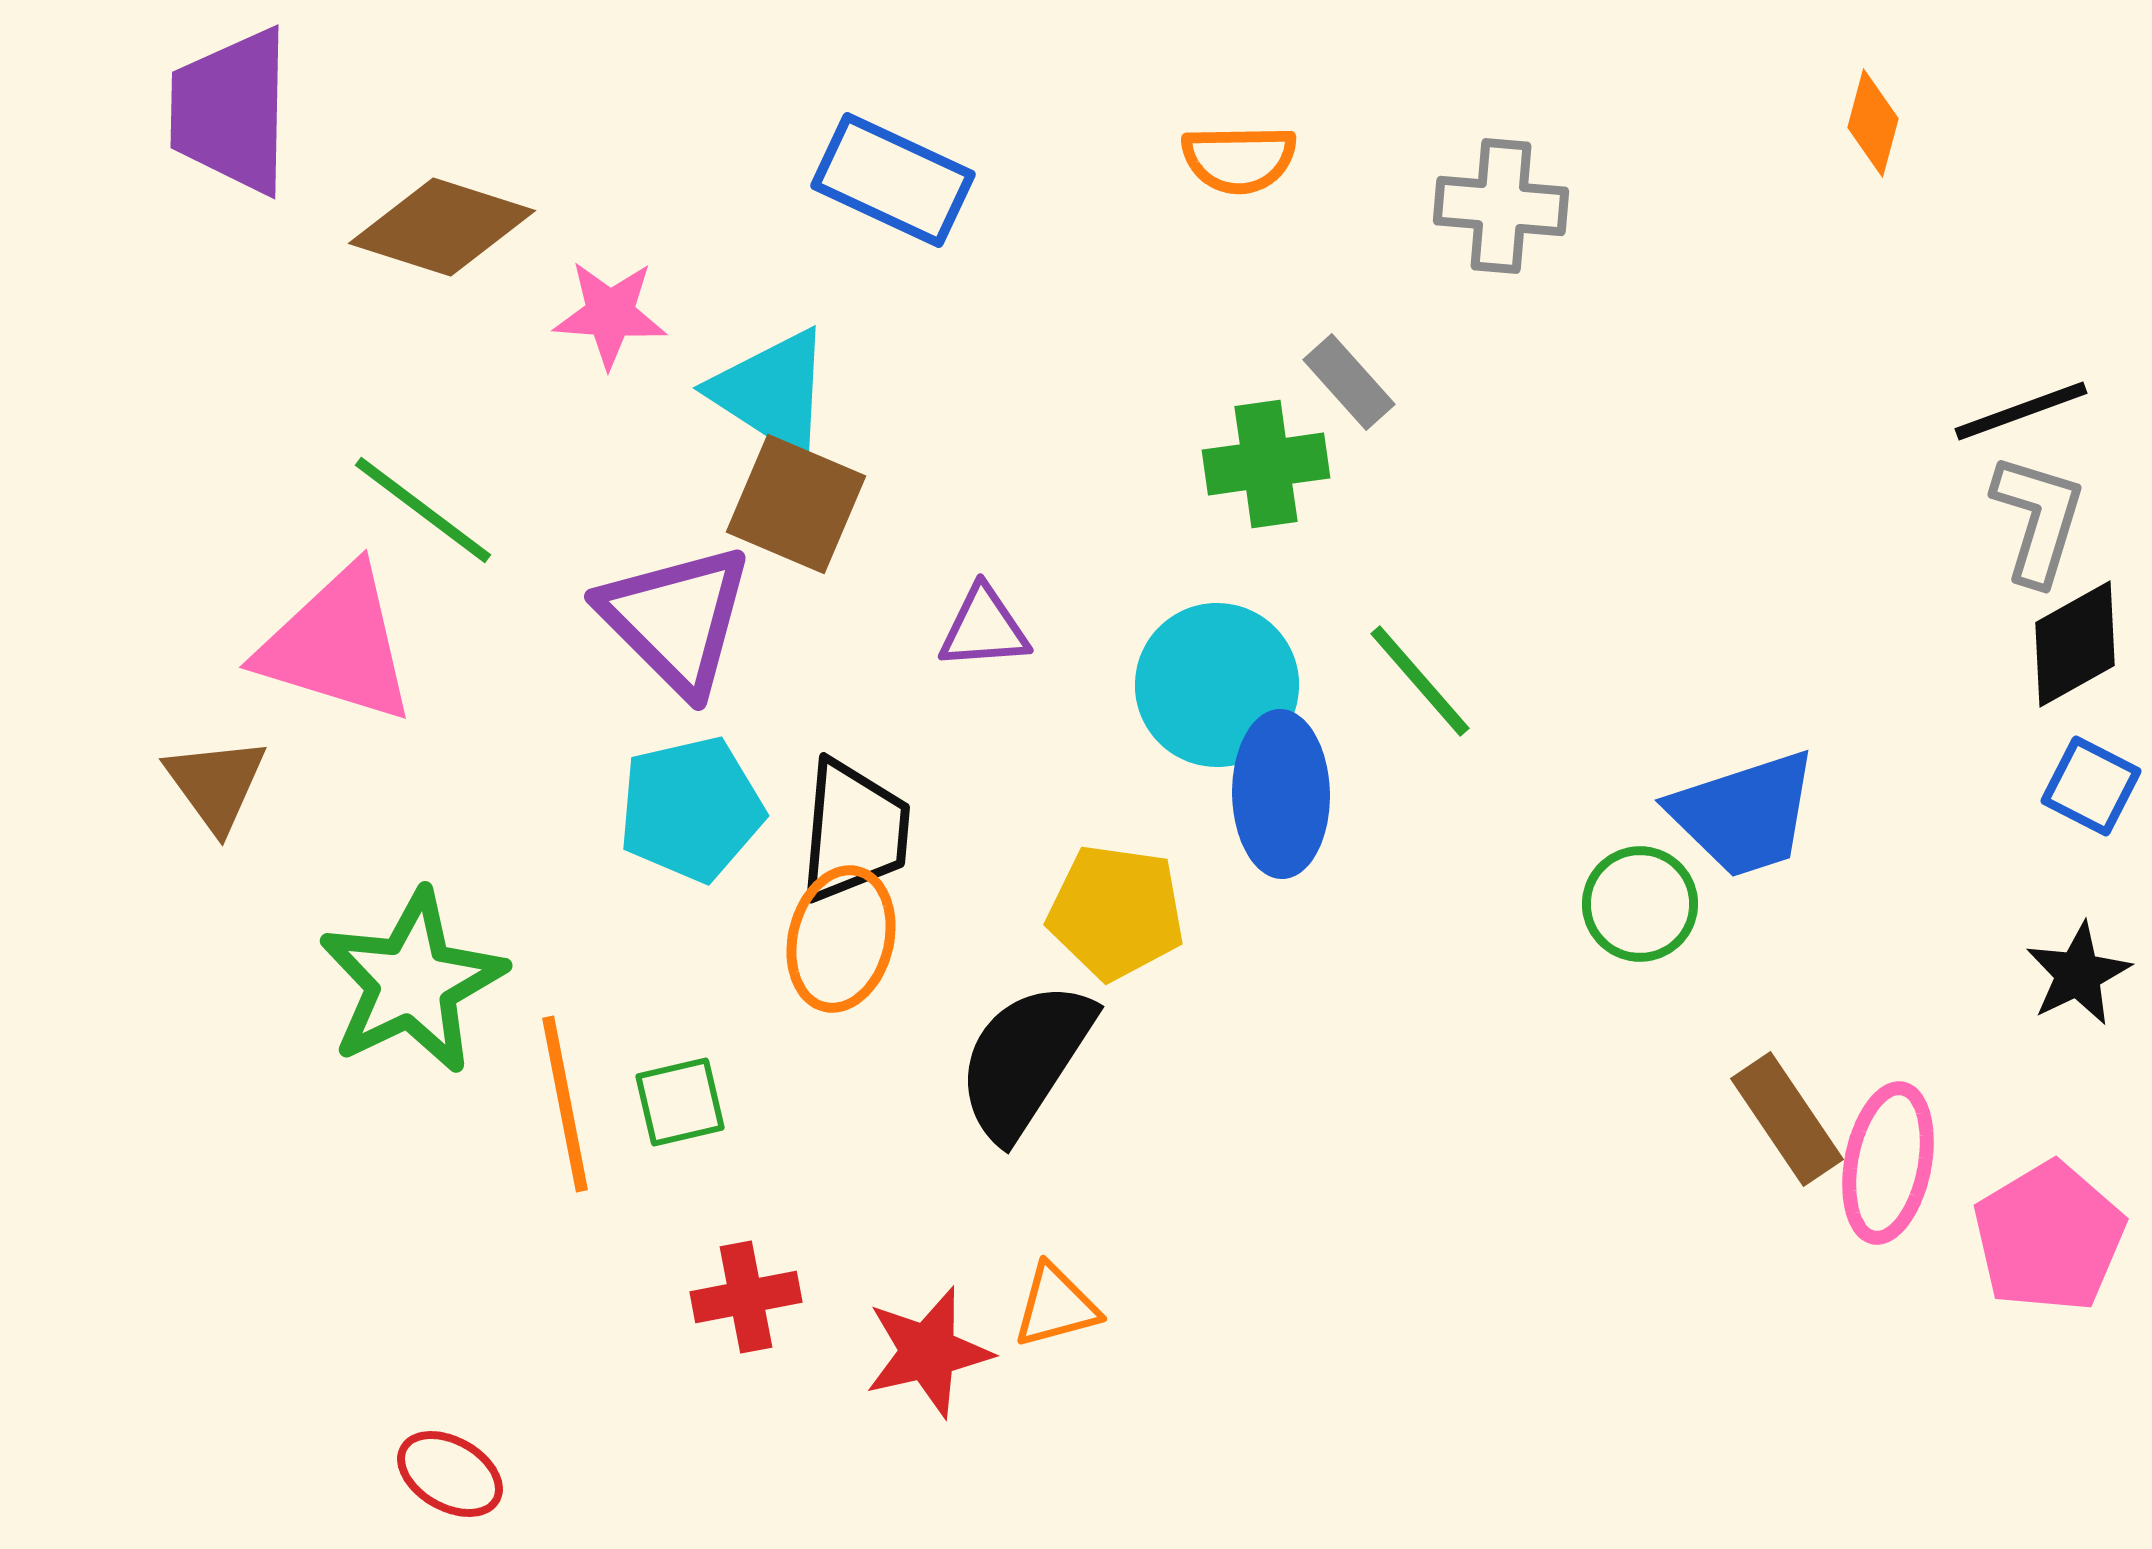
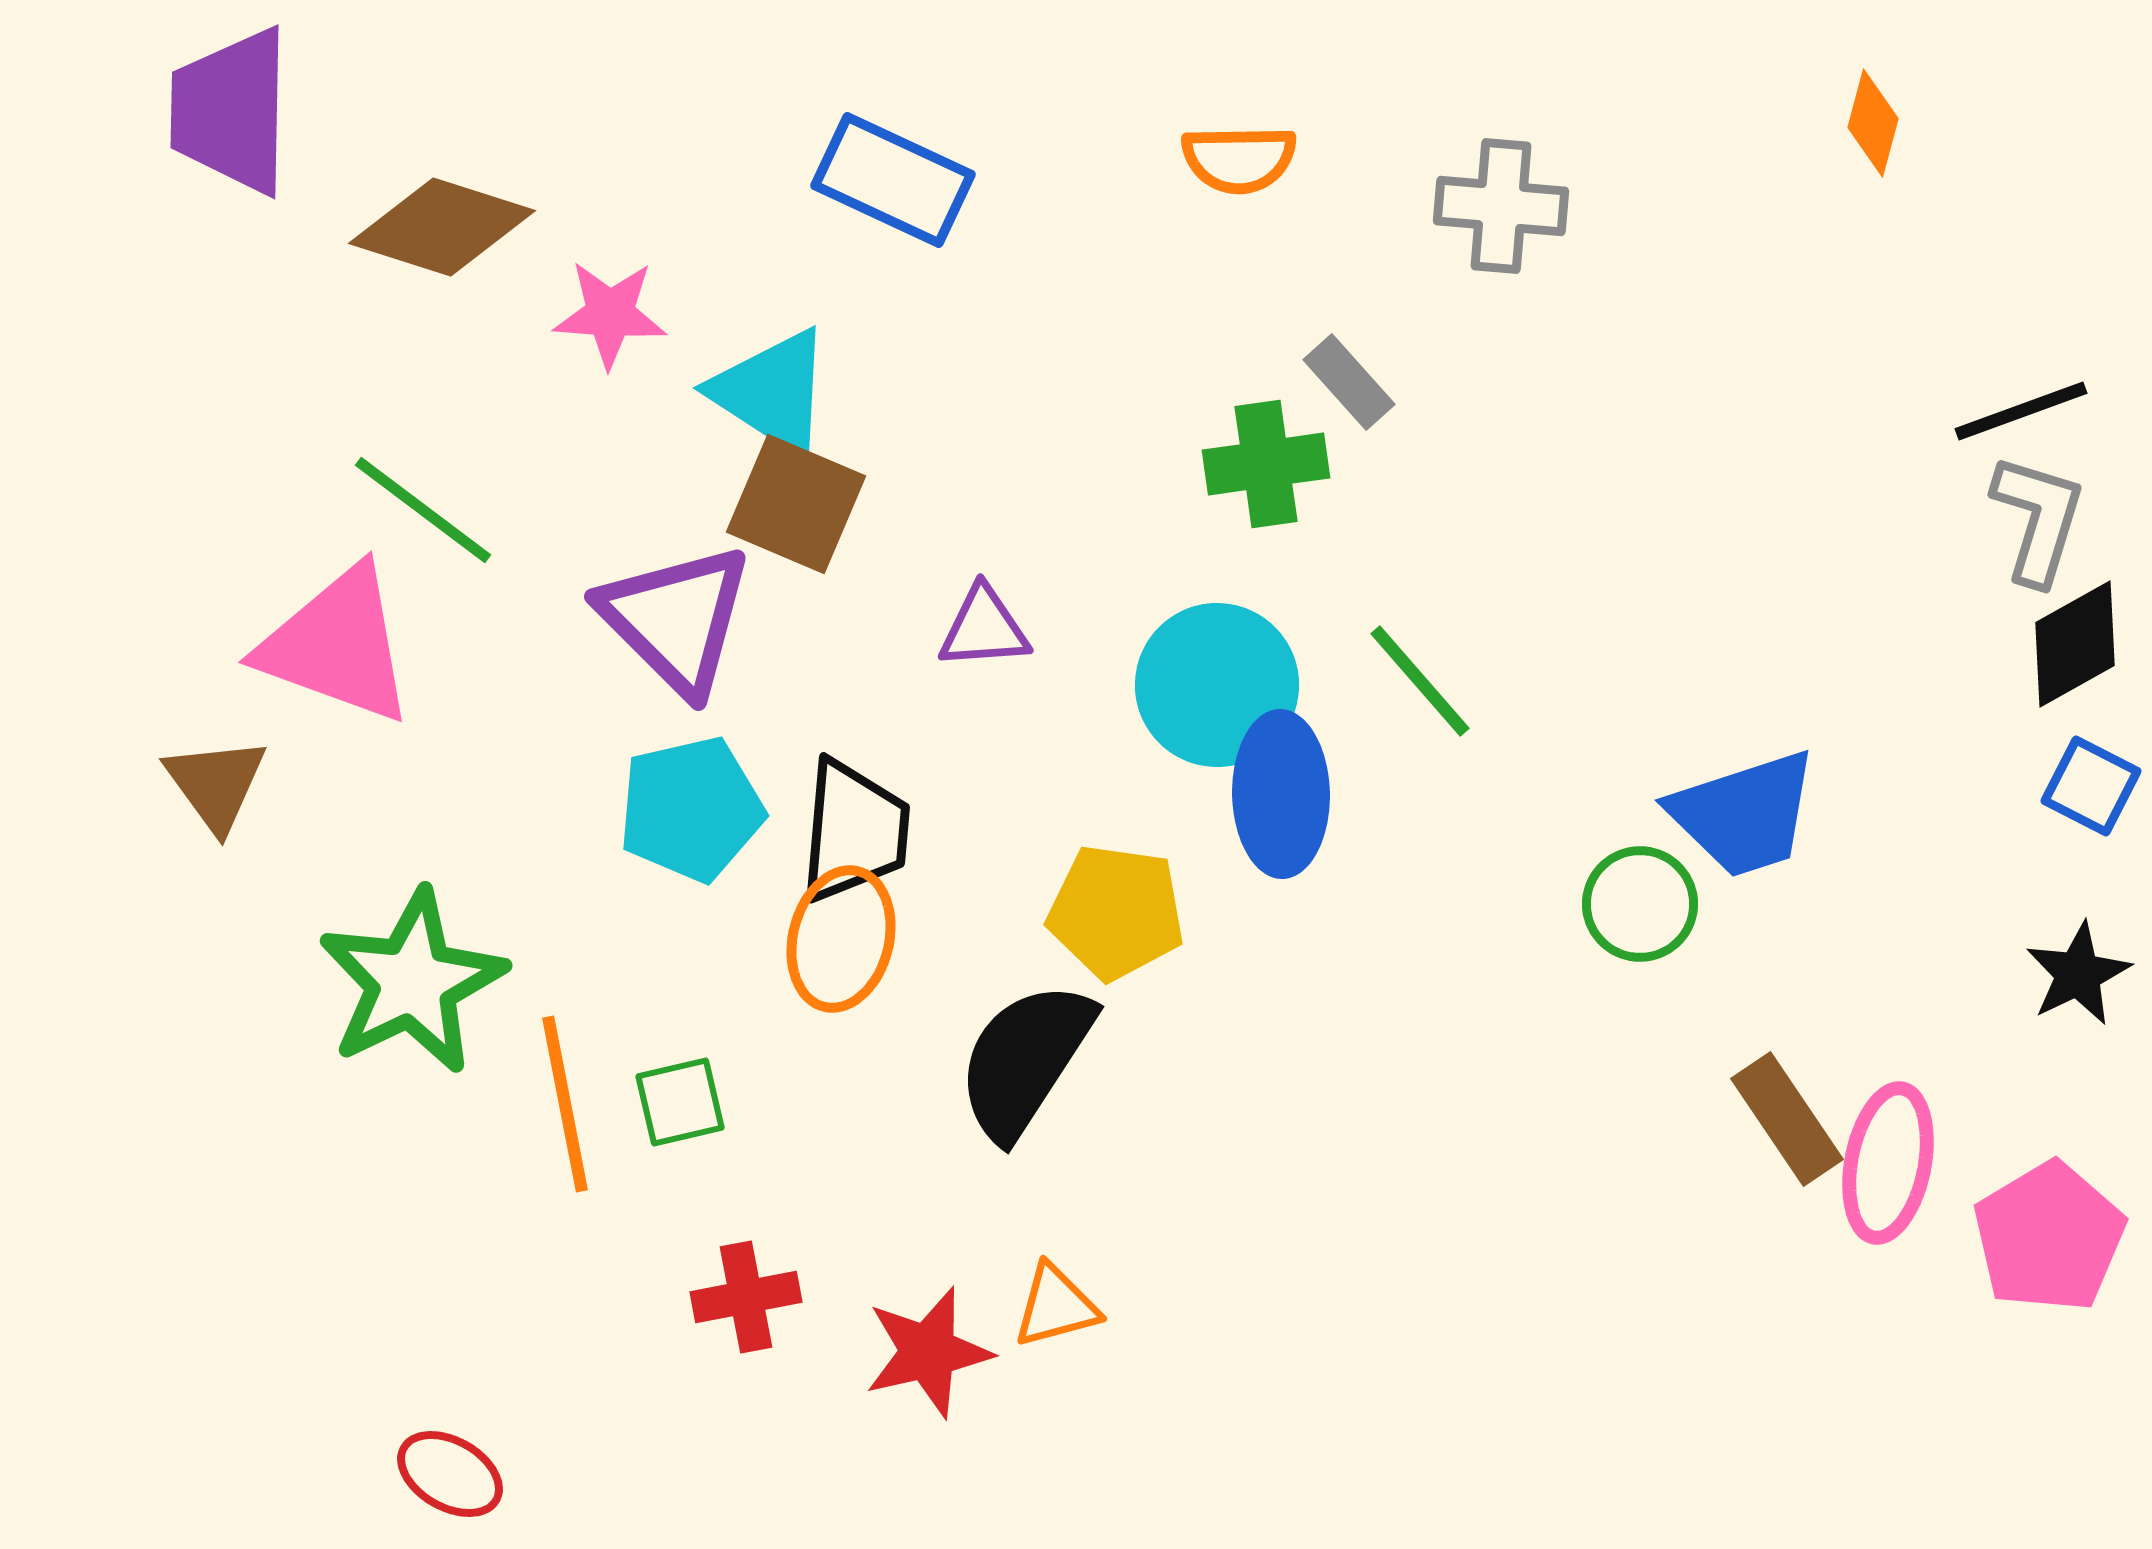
pink triangle at (337, 645): rotated 3 degrees clockwise
